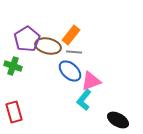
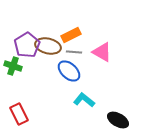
orange rectangle: rotated 24 degrees clockwise
purple pentagon: moved 6 px down
blue ellipse: moved 1 px left
pink triangle: moved 11 px right, 29 px up; rotated 50 degrees clockwise
cyan L-shape: rotated 90 degrees clockwise
red rectangle: moved 5 px right, 2 px down; rotated 10 degrees counterclockwise
